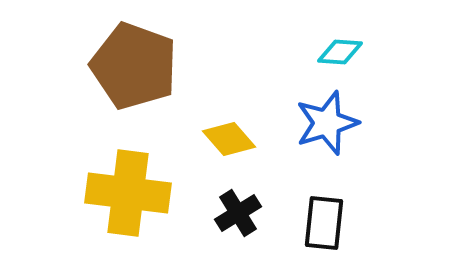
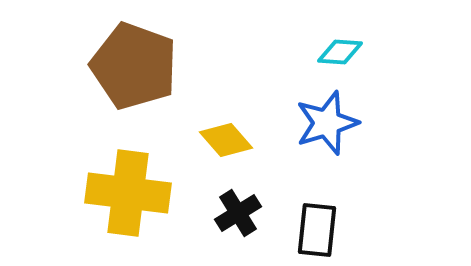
yellow diamond: moved 3 px left, 1 px down
black rectangle: moved 7 px left, 7 px down
